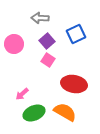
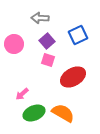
blue square: moved 2 px right, 1 px down
pink square: rotated 16 degrees counterclockwise
red ellipse: moved 1 px left, 7 px up; rotated 40 degrees counterclockwise
orange semicircle: moved 2 px left, 1 px down
